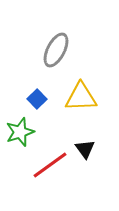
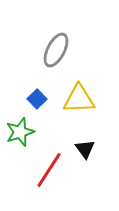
yellow triangle: moved 2 px left, 2 px down
red line: moved 1 px left, 5 px down; rotated 21 degrees counterclockwise
